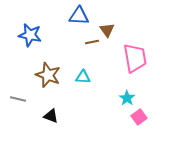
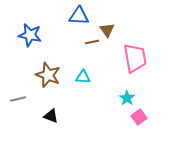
gray line: rotated 28 degrees counterclockwise
